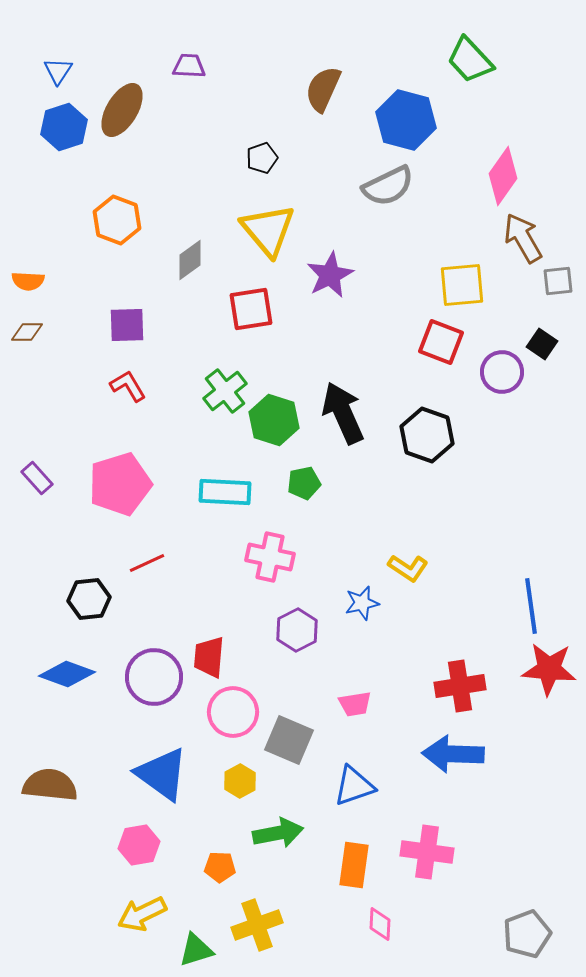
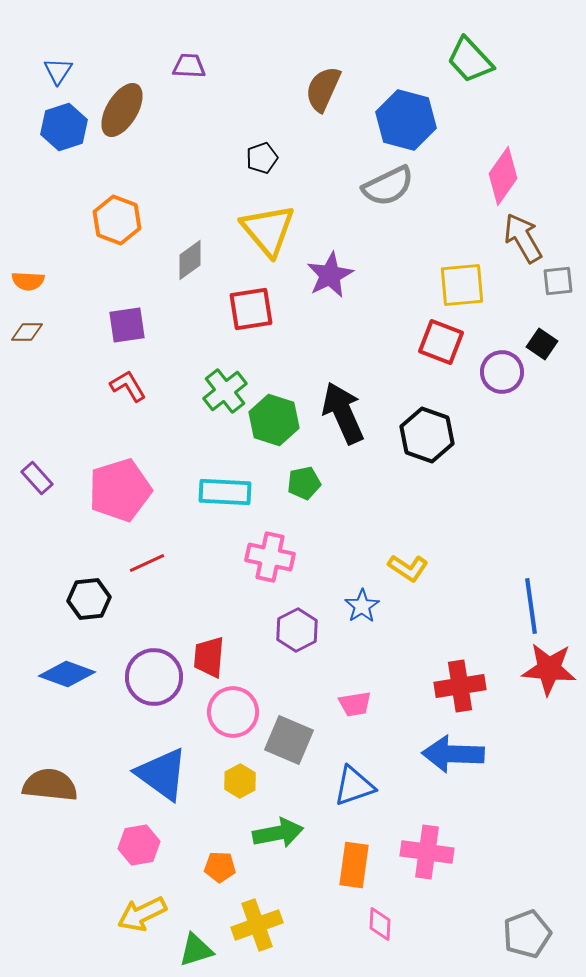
purple square at (127, 325): rotated 6 degrees counterclockwise
pink pentagon at (120, 484): moved 6 px down
blue star at (362, 603): moved 3 px down; rotated 20 degrees counterclockwise
